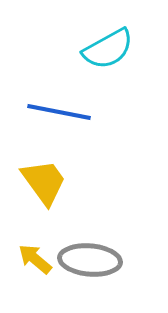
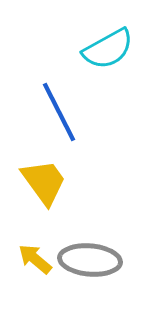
blue line: rotated 52 degrees clockwise
